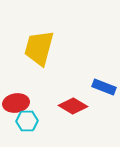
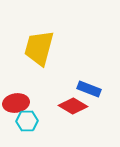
blue rectangle: moved 15 px left, 2 px down
